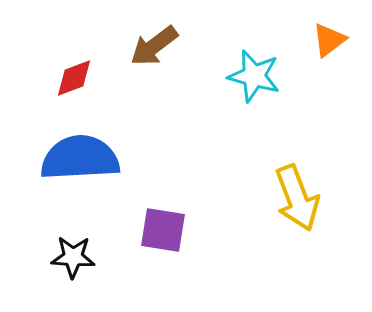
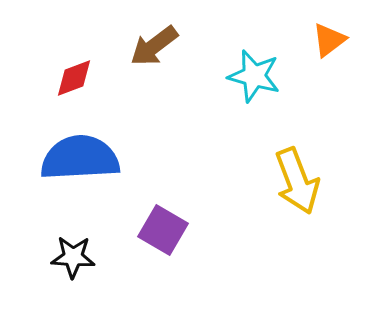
yellow arrow: moved 17 px up
purple square: rotated 21 degrees clockwise
